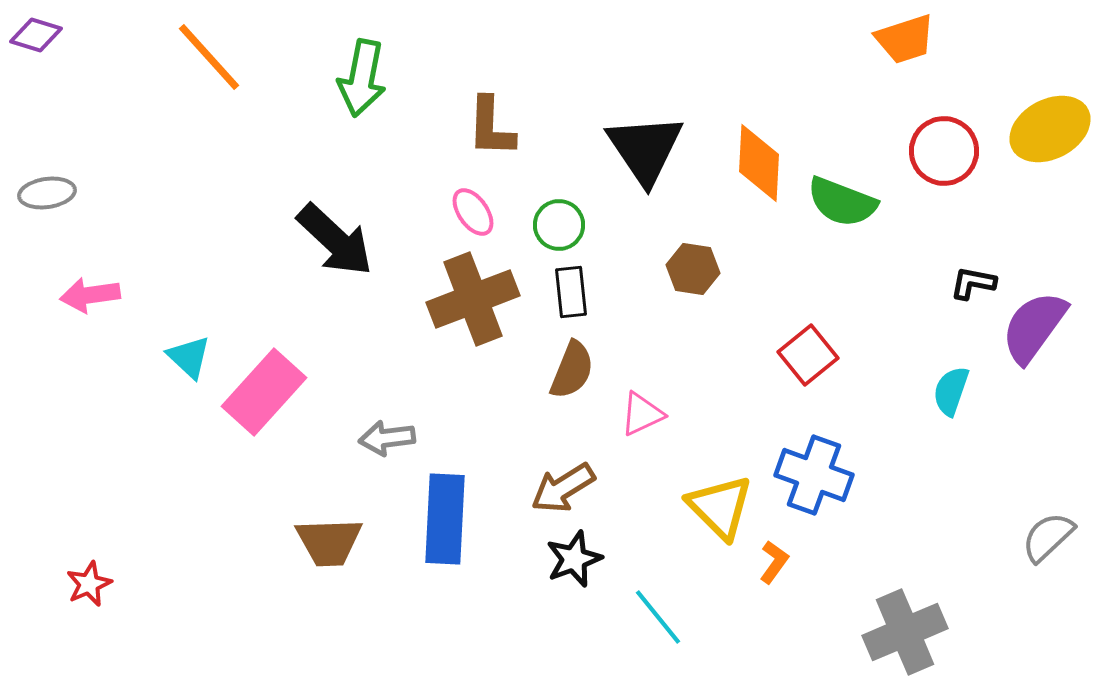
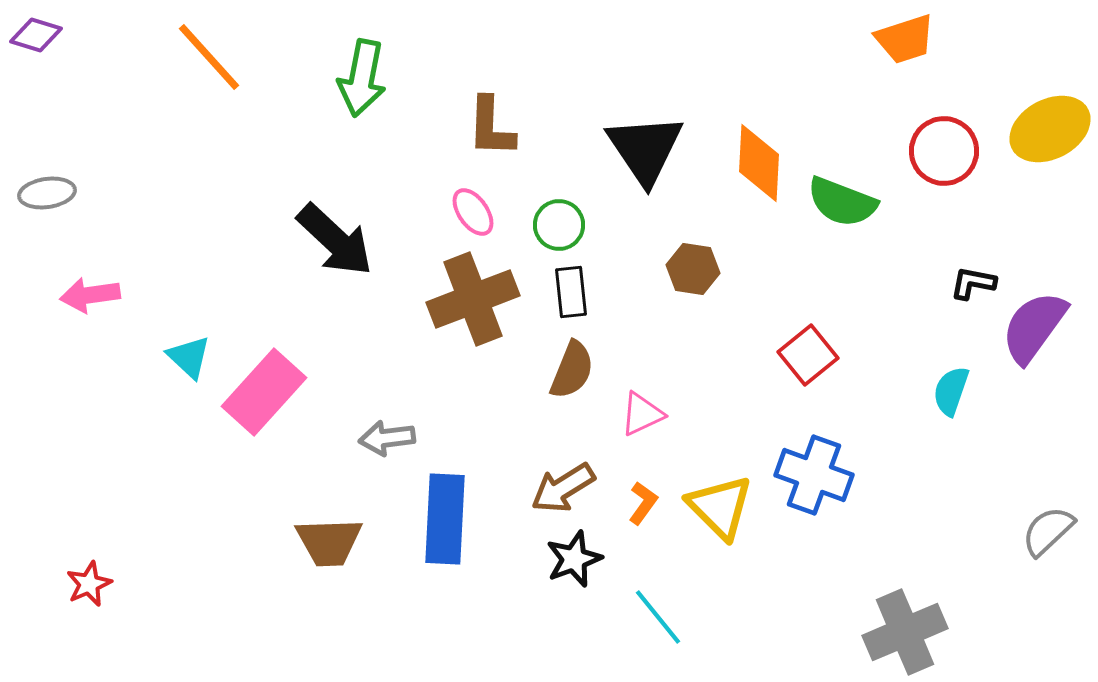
gray semicircle: moved 6 px up
orange L-shape: moved 131 px left, 59 px up
